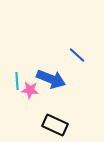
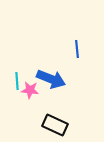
blue line: moved 6 px up; rotated 42 degrees clockwise
